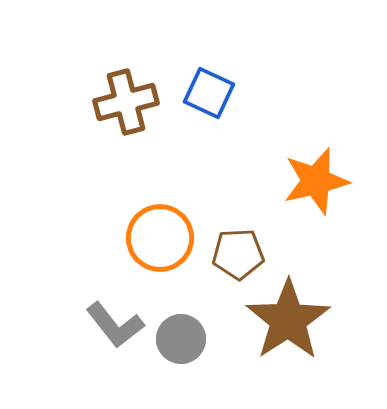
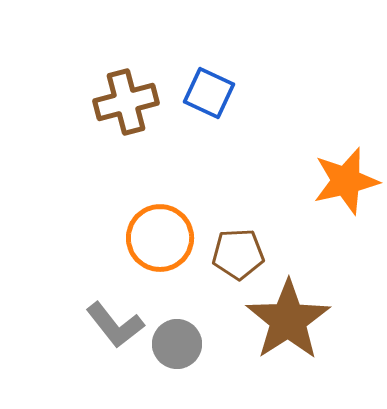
orange star: moved 30 px right
gray circle: moved 4 px left, 5 px down
